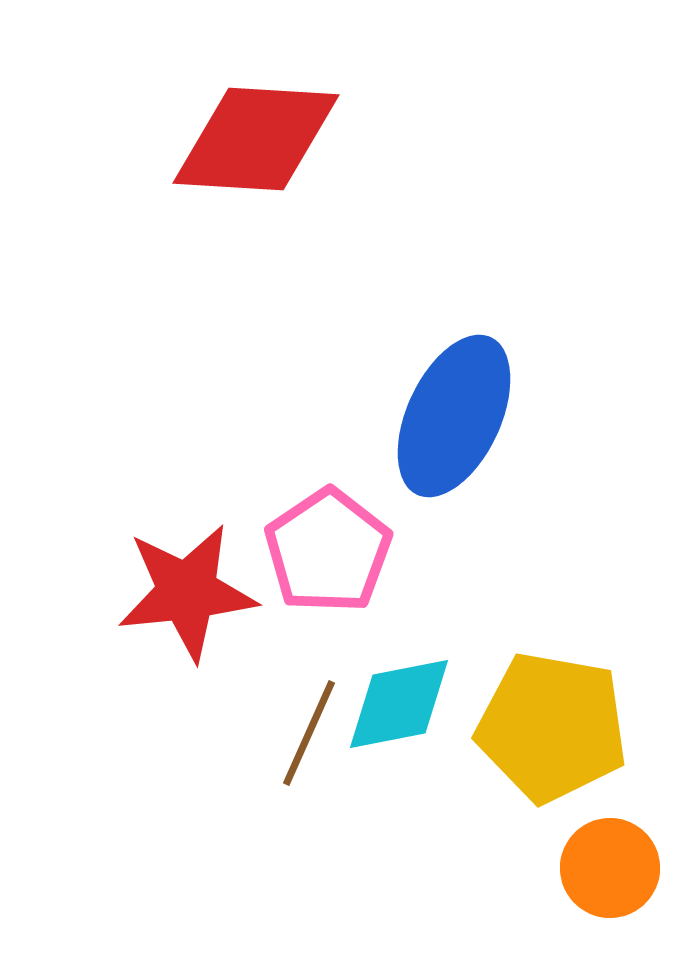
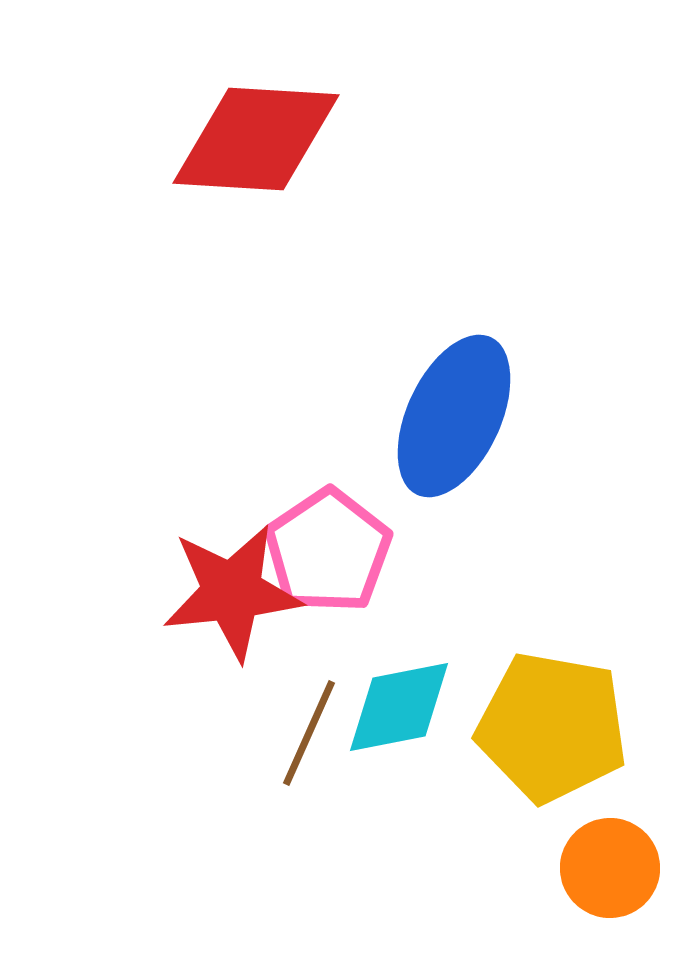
red star: moved 45 px right
cyan diamond: moved 3 px down
